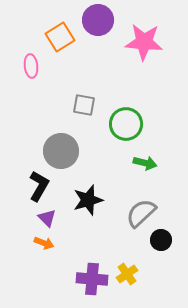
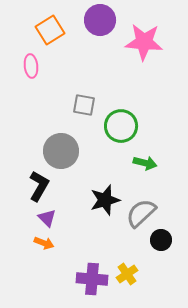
purple circle: moved 2 px right
orange square: moved 10 px left, 7 px up
green circle: moved 5 px left, 2 px down
black star: moved 17 px right
